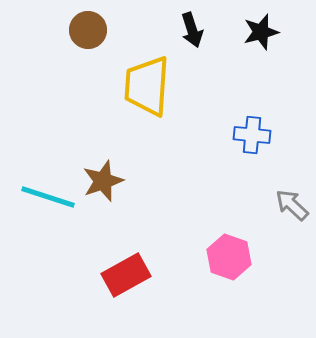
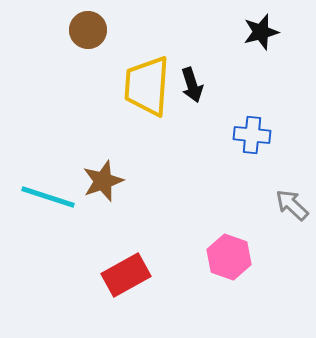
black arrow: moved 55 px down
